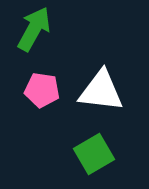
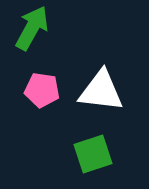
green arrow: moved 2 px left, 1 px up
green square: moved 1 px left; rotated 12 degrees clockwise
